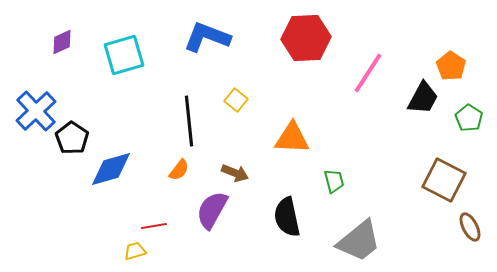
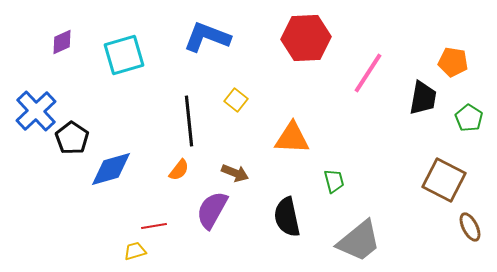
orange pentagon: moved 2 px right, 4 px up; rotated 24 degrees counterclockwise
black trapezoid: rotated 18 degrees counterclockwise
